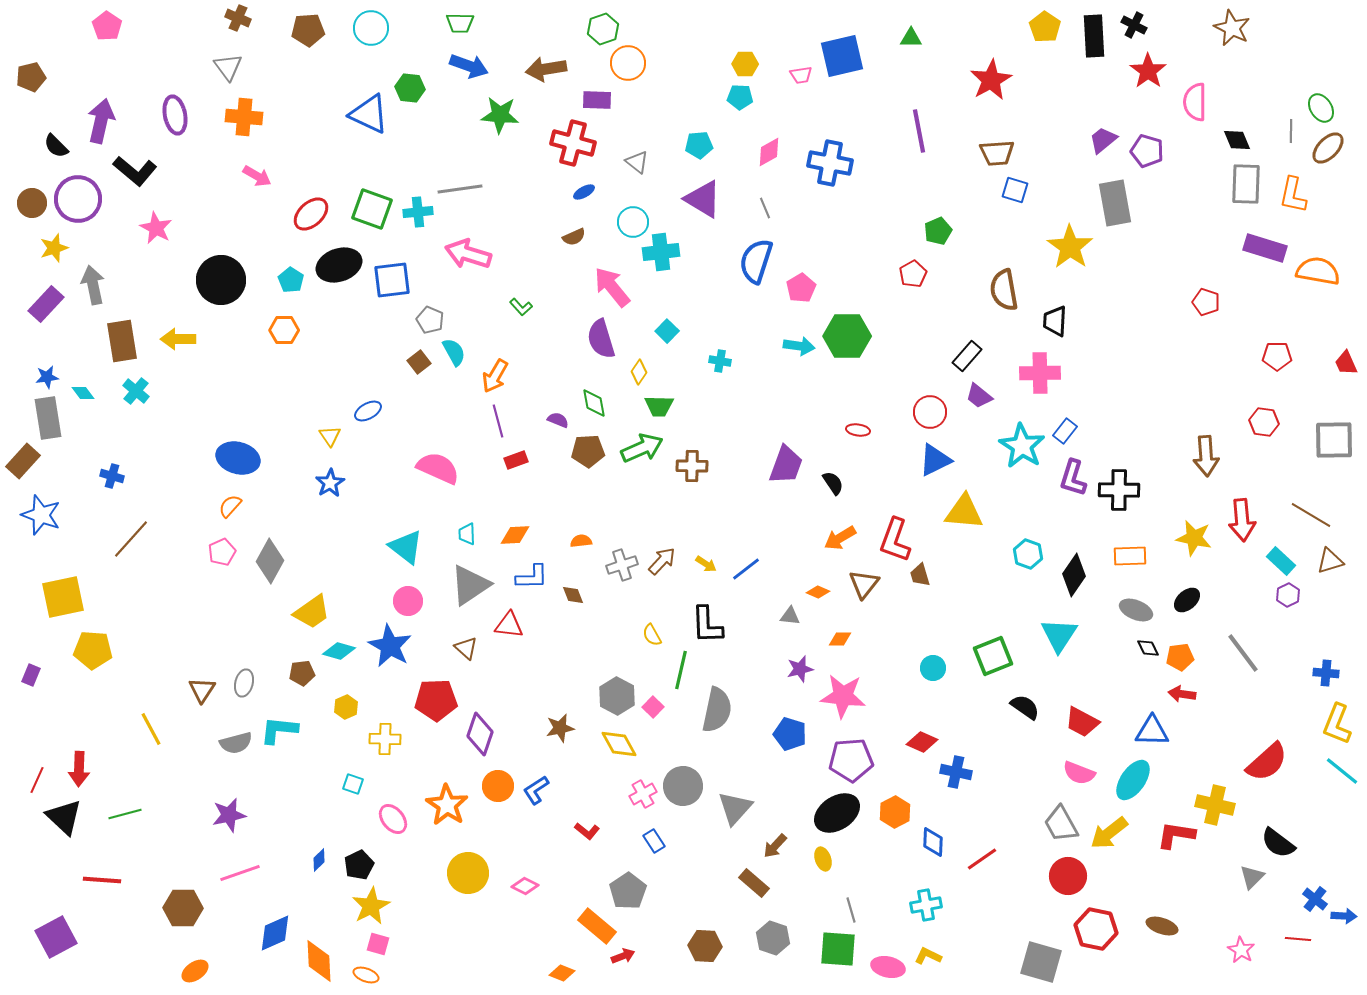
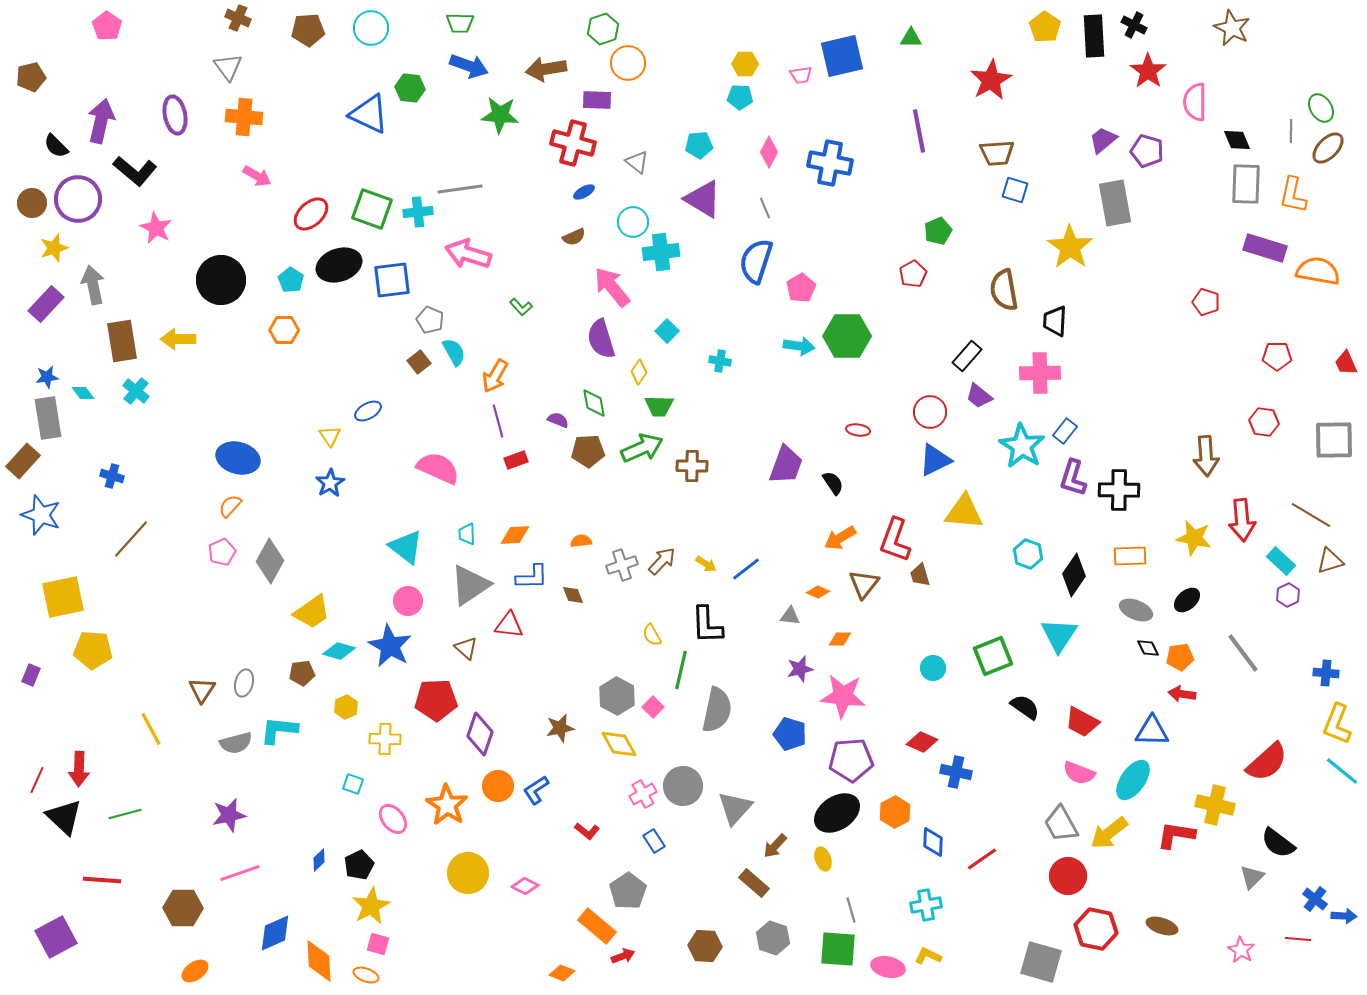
pink diamond at (769, 152): rotated 32 degrees counterclockwise
